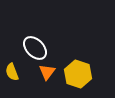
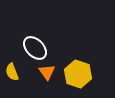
orange triangle: rotated 12 degrees counterclockwise
